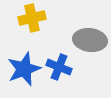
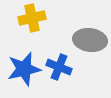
blue star: rotated 8 degrees clockwise
